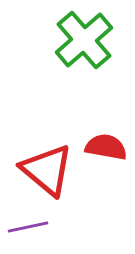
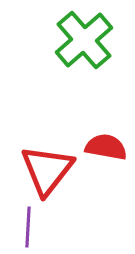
red triangle: rotated 28 degrees clockwise
purple line: rotated 75 degrees counterclockwise
